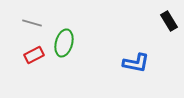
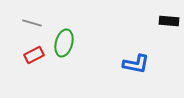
black rectangle: rotated 54 degrees counterclockwise
blue L-shape: moved 1 px down
